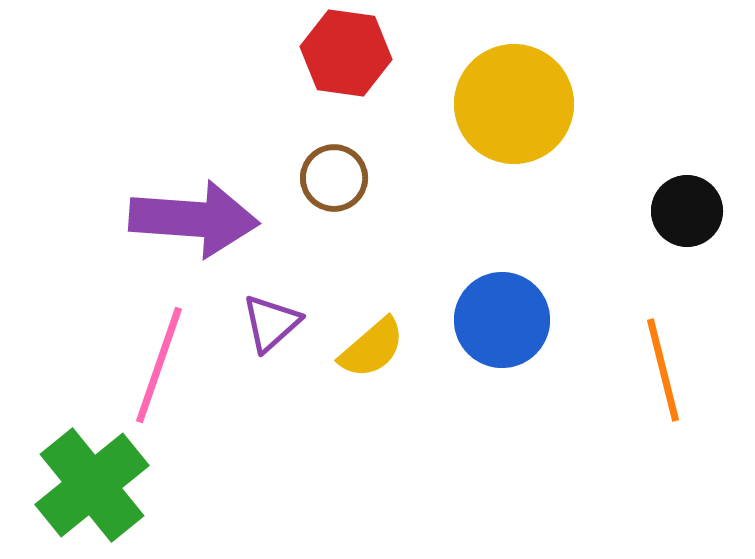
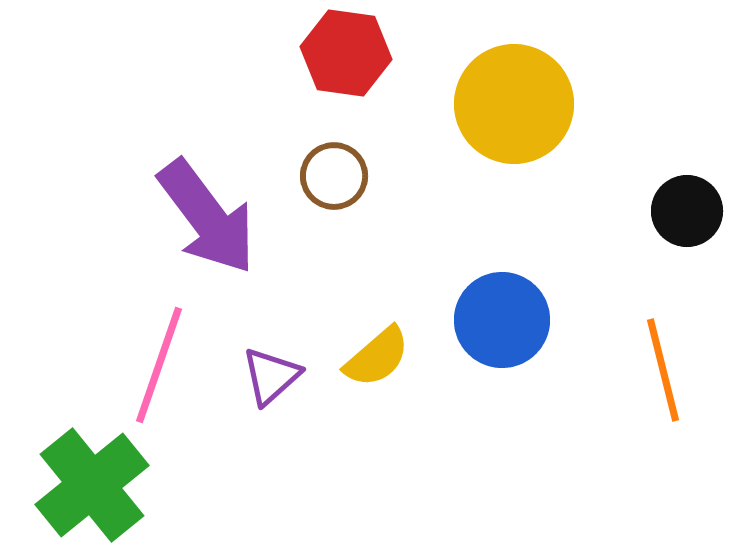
brown circle: moved 2 px up
purple arrow: moved 13 px right, 2 px up; rotated 49 degrees clockwise
purple triangle: moved 53 px down
yellow semicircle: moved 5 px right, 9 px down
